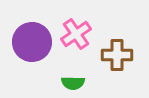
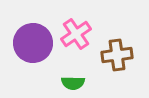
purple circle: moved 1 px right, 1 px down
brown cross: rotated 8 degrees counterclockwise
